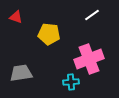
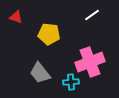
pink cross: moved 1 px right, 3 px down
gray trapezoid: moved 19 px right; rotated 120 degrees counterclockwise
